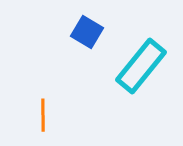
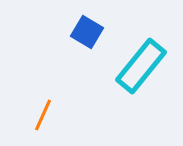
orange line: rotated 24 degrees clockwise
